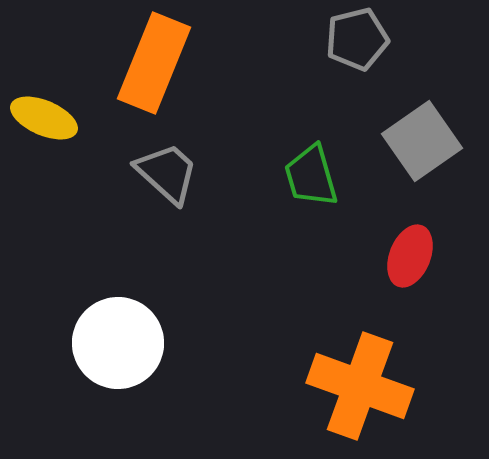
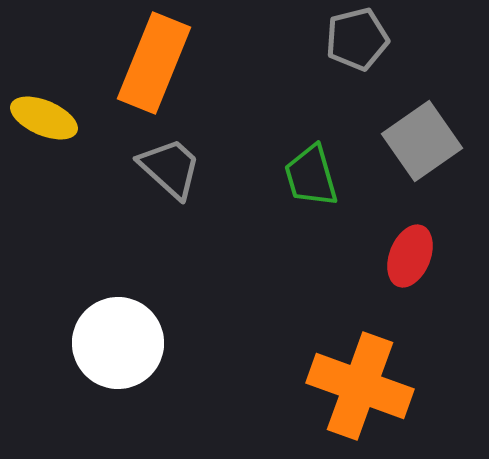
gray trapezoid: moved 3 px right, 5 px up
